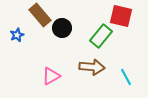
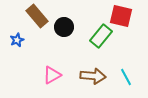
brown rectangle: moved 3 px left, 1 px down
black circle: moved 2 px right, 1 px up
blue star: moved 5 px down
brown arrow: moved 1 px right, 9 px down
pink triangle: moved 1 px right, 1 px up
